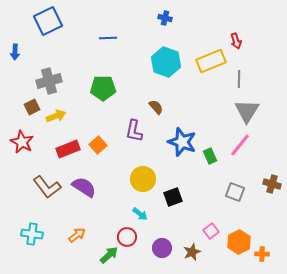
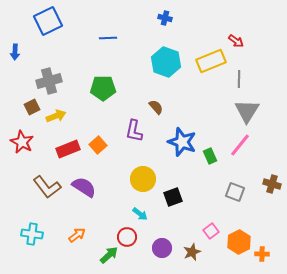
red arrow: rotated 35 degrees counterclockwise
